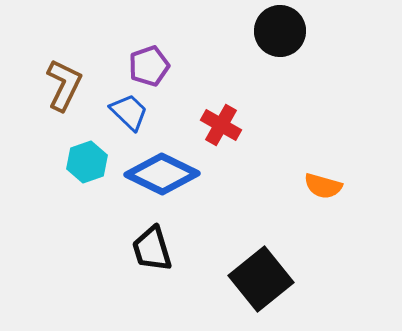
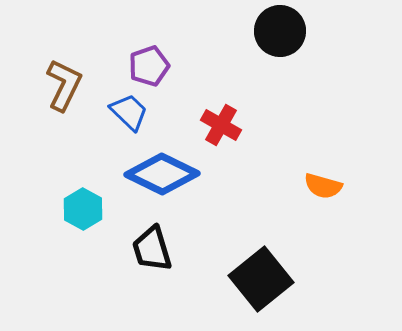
cyan hexagon: moved 4 px left, 47 px down; rotated 12 degrees counterclockwise
